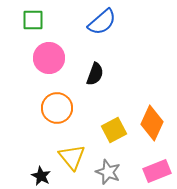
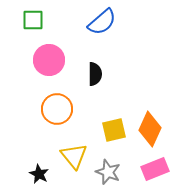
pink circle: moved 2 px down
black semicircle: rotated 20 degrees counterclockwise
orange circle: moved 1 px down
orange diamond: moved 2 px left, 6 px down
yellow square: rotated 15 degrees clockwise
yellow triangle: moved 2 px right, 1 px up
pink rectangle: moved 2 px left, 2 px up
black star: moved 2 px left, 2 px up
